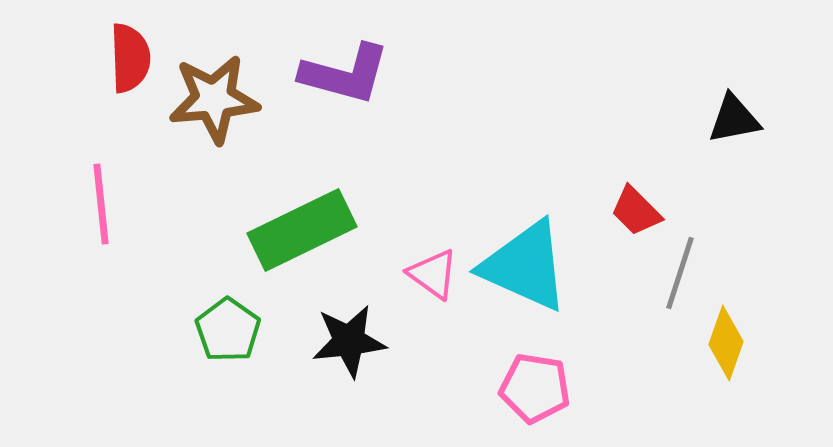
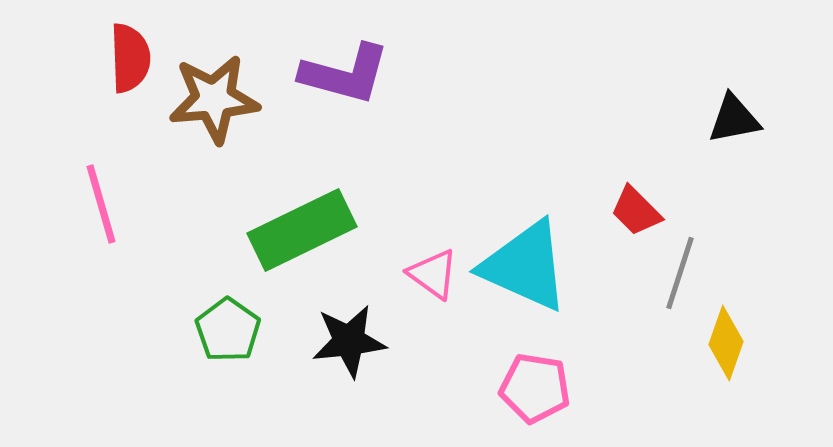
pink line: rotated 10 degrees counterclockwise
